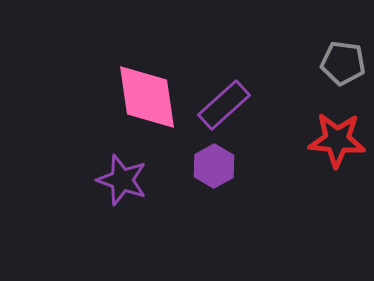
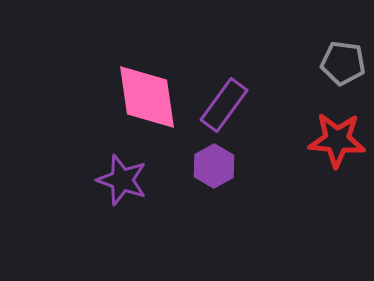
purple rectangle: rotated 12 degrees counterclockwise
